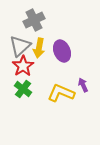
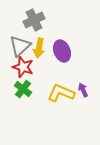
red star: moved 1 px down; rotated 20 degrees counterclockwise
purple arrow: moved 5 px down
